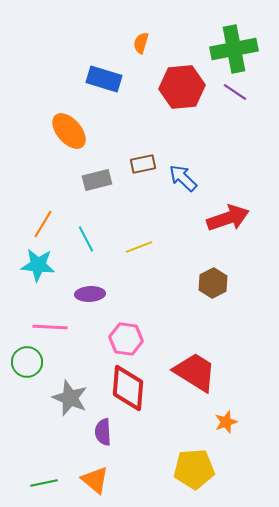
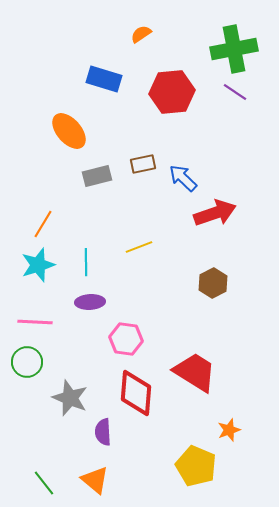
orange semicircle: moved 9 px up; rotated 40 degrees clockwise
red hexagon: moved 10 px left, 5 px down
gray rectangle: moved 4 px up
red arrow: moved 13 px left, 5 px up
cyan line: moved 23 px down; rotated 28 degrees clockwise
cyan star: rotated 24 degrees counterclockwise
purple ellipse: moved 8 px down
pink line: moved 15 px left, 5 px up
red diamond: moved 8 px right, 5 px down
orange star: moved 3 px right, 8 px down
yellow pentagon: moved 2 px right, 3 px up; rotated 27 degrees clockwise
green line: rotated 64 degrees clockwise
